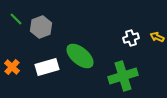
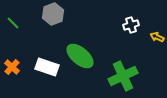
green line: moved 3 px left, 4 px down
gray hexagon: moved 12 px right, 13 px up
white cross: moved 13 px up
white rectangle: rotated 35 degrees clockwise
green cross: rotated 8 degrees counterclockwise
